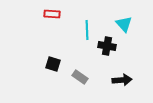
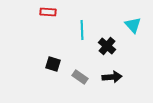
red rectangle: moved 4 px left, 2 px up
cyan triangle: moved 9 px right, 1 px down
cyan line: moved 5 px left
black cross: rotated 30 degrees clockwise
black arrow: moved 10 px left, 3 px up
